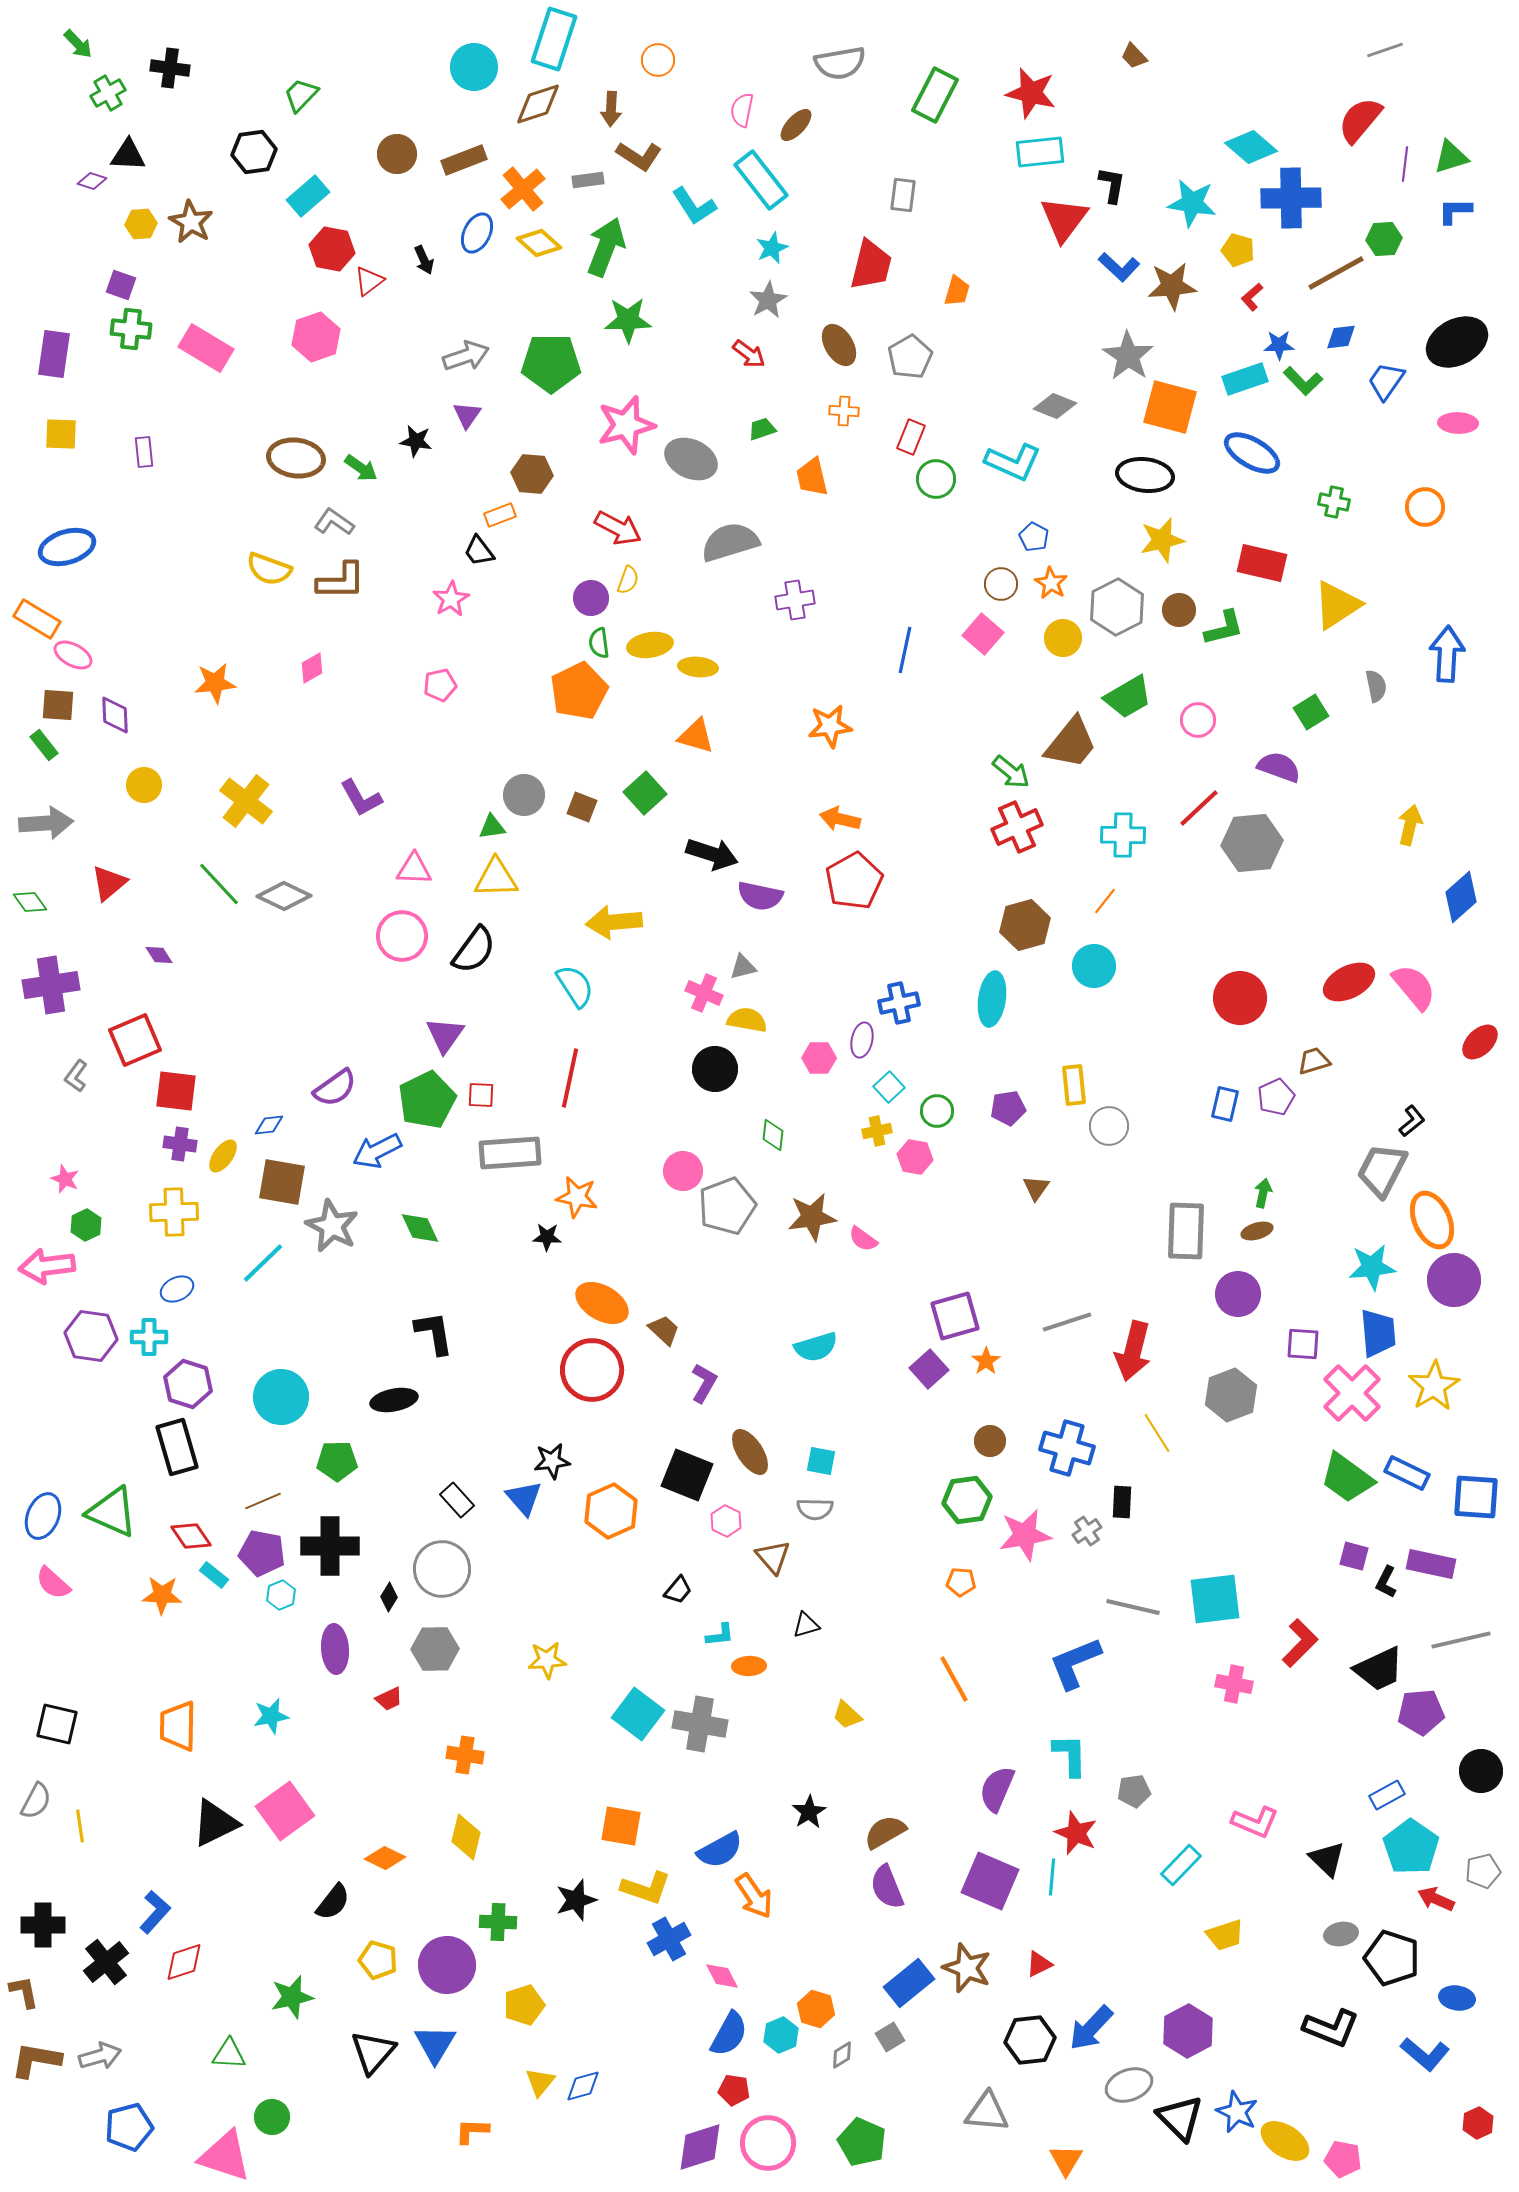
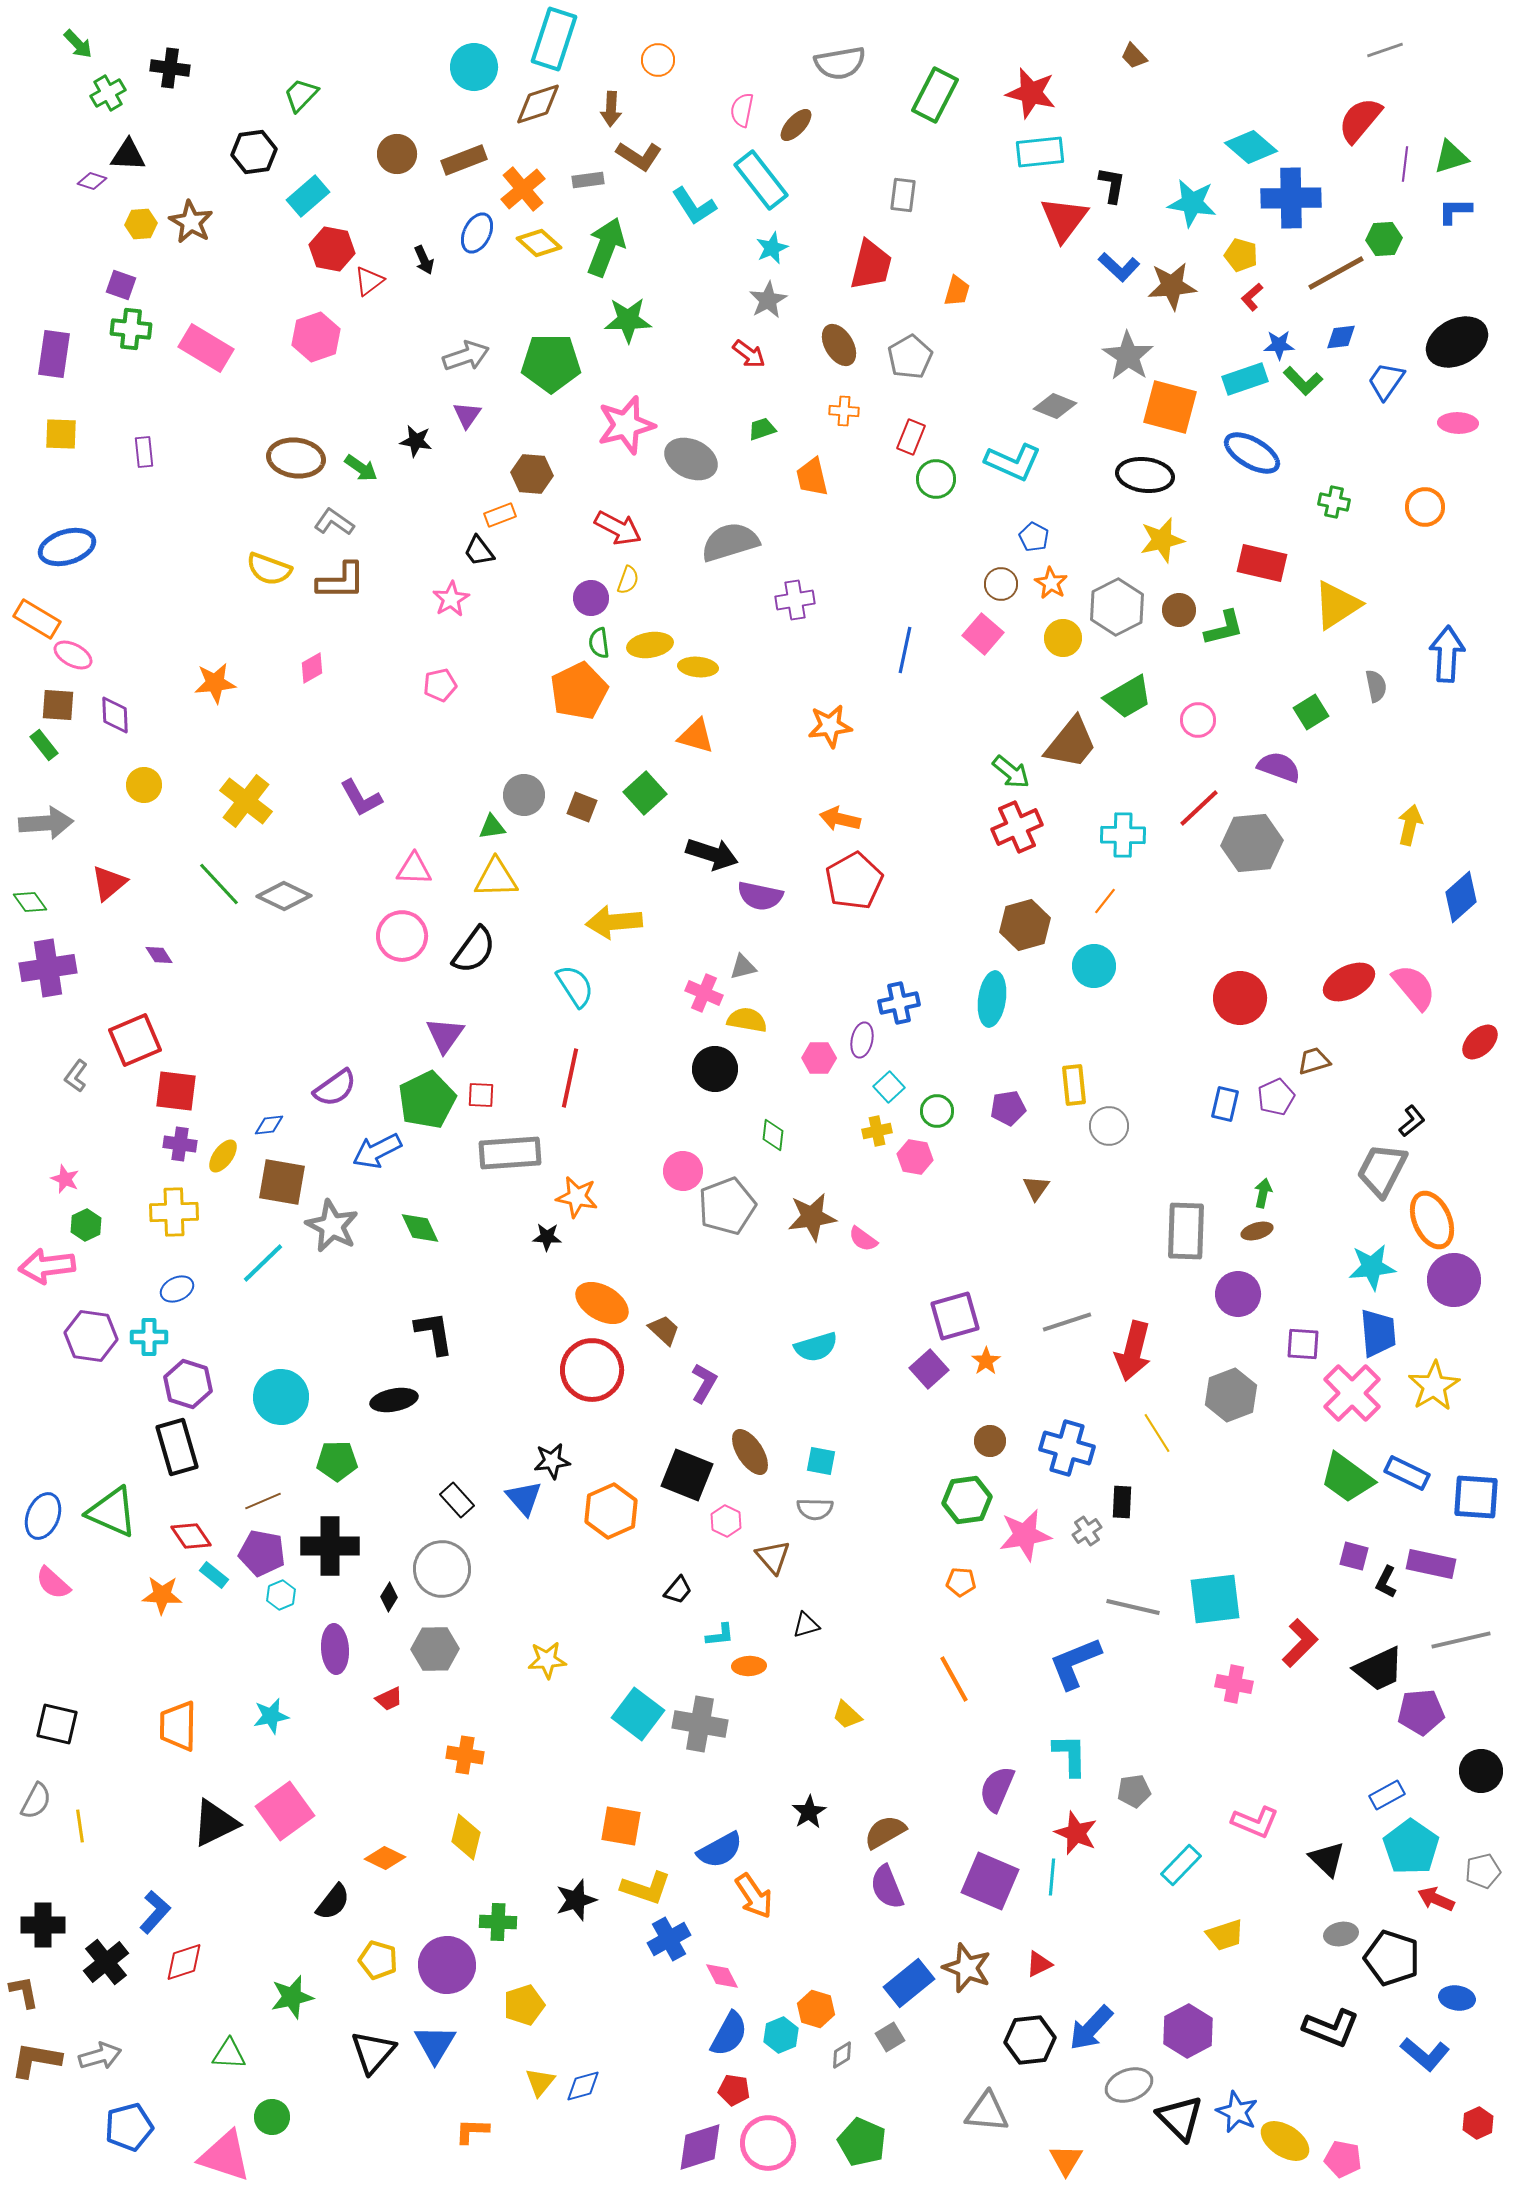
yellow pentagon at (1238, 250): moved 3 px right, 5 px down
purple cross at (51, 985): moved 3 px left, 17 px up
